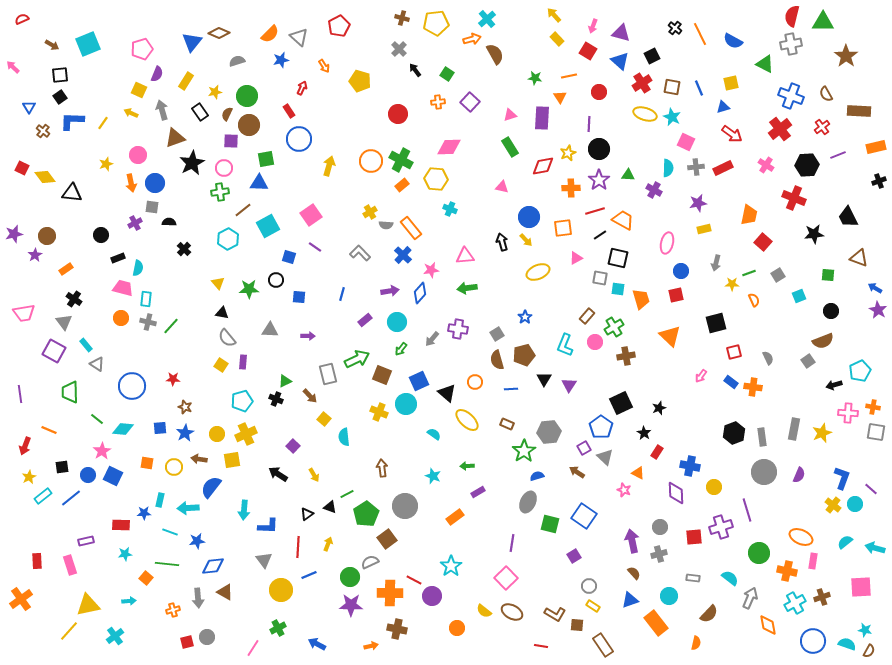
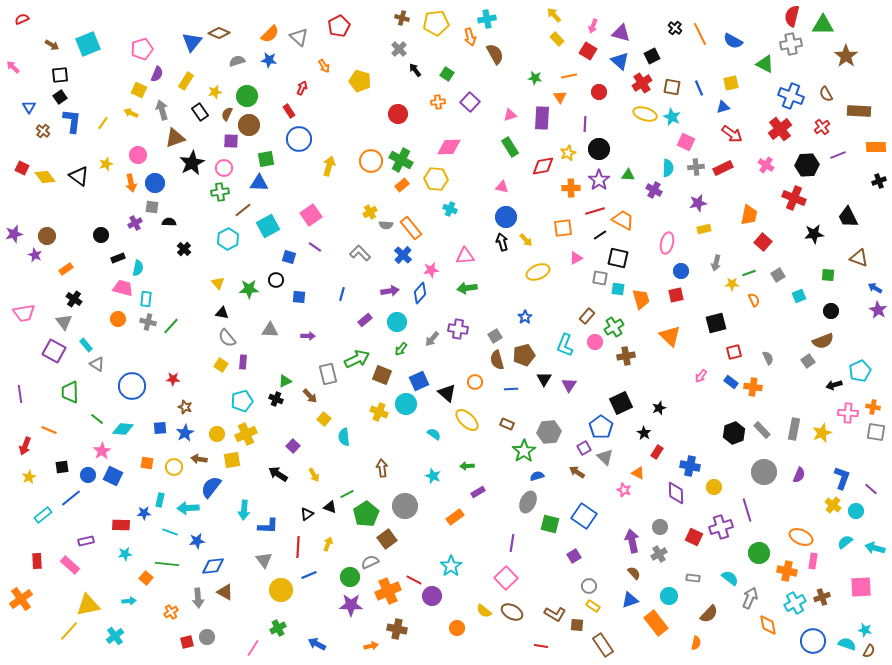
cyan cross at (487, 19): rotated 30 degrees clockwise
green triangle at (823, 22): moved 3 px down
orange arrow at (472, 39): moved 2 px left, 2 px up; rotated 90 degrees clockwise
blue star at (281, 60): moved 12 px left; rotated 21 degrees clockwise
blue L-shape at (72, 121): rotated 95 degrees clockwise
purple line at (589, 124): moved 4 px left
orange rectangle at (876, 147): rotated 12 degrees clockwise
black triangle at (72, 193): moved 7 px right, 17 px up; rotated 30 degrees clockwise
blue circle at (529, 217): moved 23 px left
purple star at (35, 255): rotated 16 degrees counterclockwise
orange circle at (121, 318): moved 3 px left, 1 px down
gray square at (497, 334): moved 2 px left, 2 px down
gray rectangle at (762, 437): moved 7 px up; rotated 36 degrees counterclockwise
cyan rectangle at (43, 496): moved 19 px down
cyan circle at (855, 504): moved 1 px right, 7 px down
red square at (694, 537): rotated 30 degrees clockwise
gray cross at (659, 554): rotated 14 degrees counterclockwise
pink rectangle at (70, 565): rotated 30 degrees counterclockwise
orange cross at (390, 593): moved 2 px left, 2 px up; rotated 25 degrees counterclockwise
orange cross at (173, 610): moved 2 px left, 2 px down; rotated 16 degrees counterclockwise
